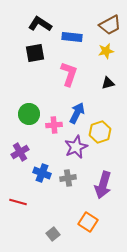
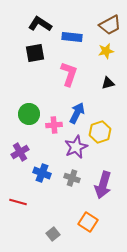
gray cross: moved 4 px right; rotated 28 degrees clockwise
